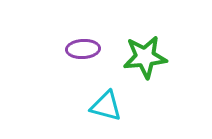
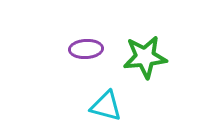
purple ellipse: moved 3 px right
